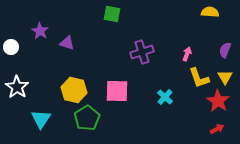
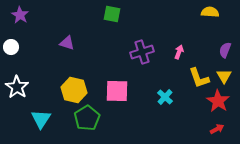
purple star: moved 20 px left, 16 px up
pink arrow: moved 8 px left, 2 px up
yellow triangle: moved 1 px left, 1 px up
